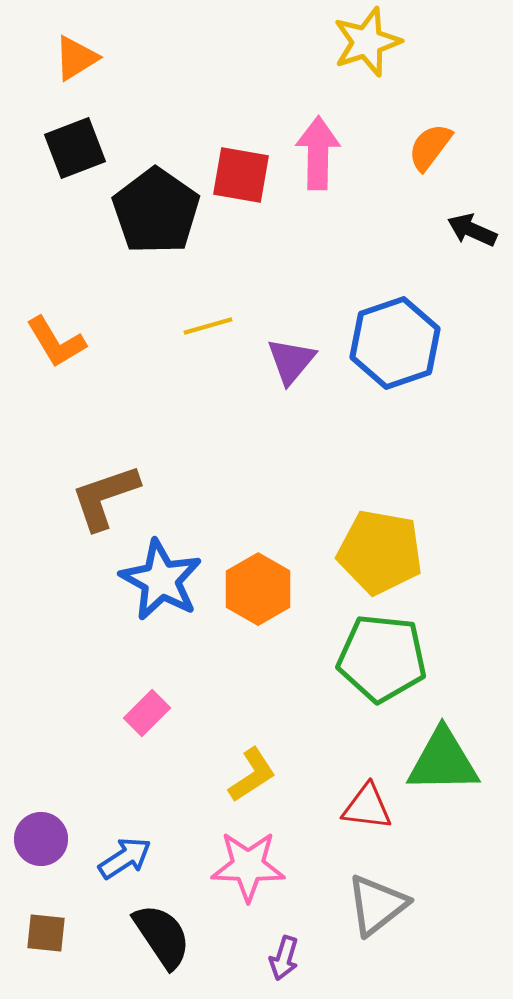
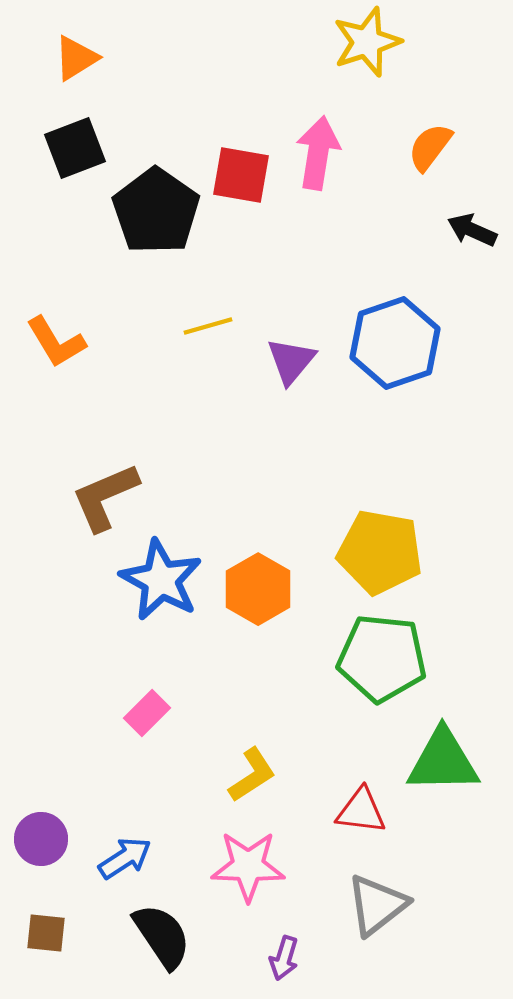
pink arrow: rotated 8 degrees clockwise
brown L-shape: rotated 4 degrees counterclockwise
red triangle: moved 6 px left, 4 px down
